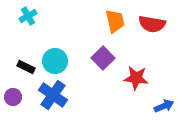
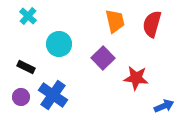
cyan cross: rotated 18 degrees counterclockwise
red semicircle: rotated 96 degrees clockwise
cyan circle: moved 4 px right, 17 px up
purple circle: moved 8 px right
